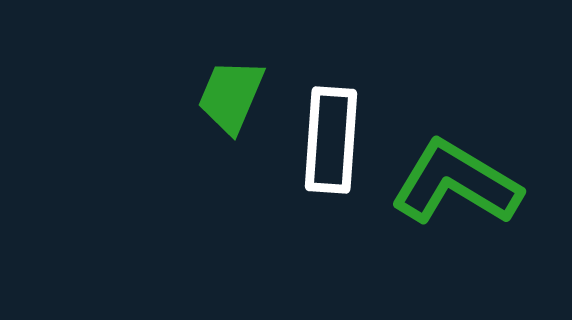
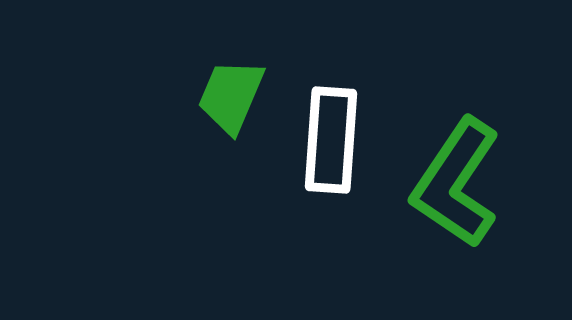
green L-shape: rotated 87 degrees counterclockwise
